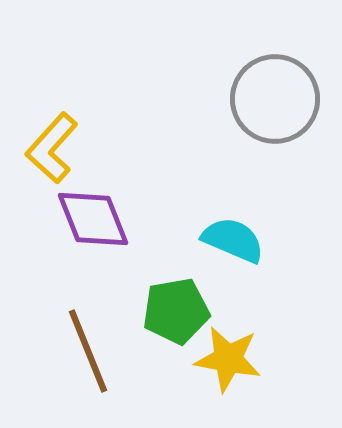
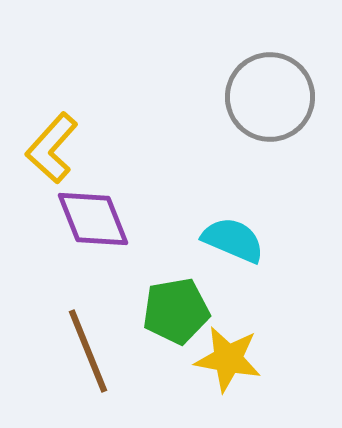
gray circle: moved 5 px left, 2 px up
